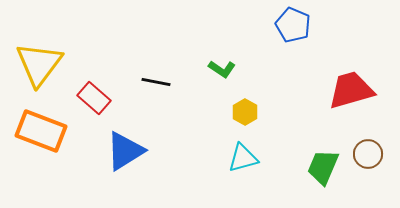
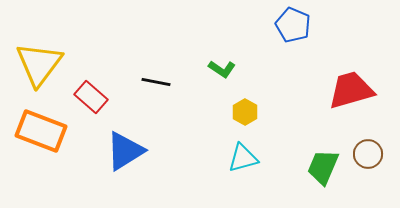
red rectangle: moved 3 px left, 1 px up
